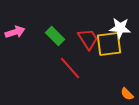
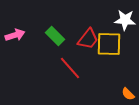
white star: moved 5 px right, 8 px up
pink arrow: moved 3 px down
red trapezoid: rotated 70 degrees clockwise
yellow square: rotated 8 degrees clockwise
orange semicircle: moved 1 px right
